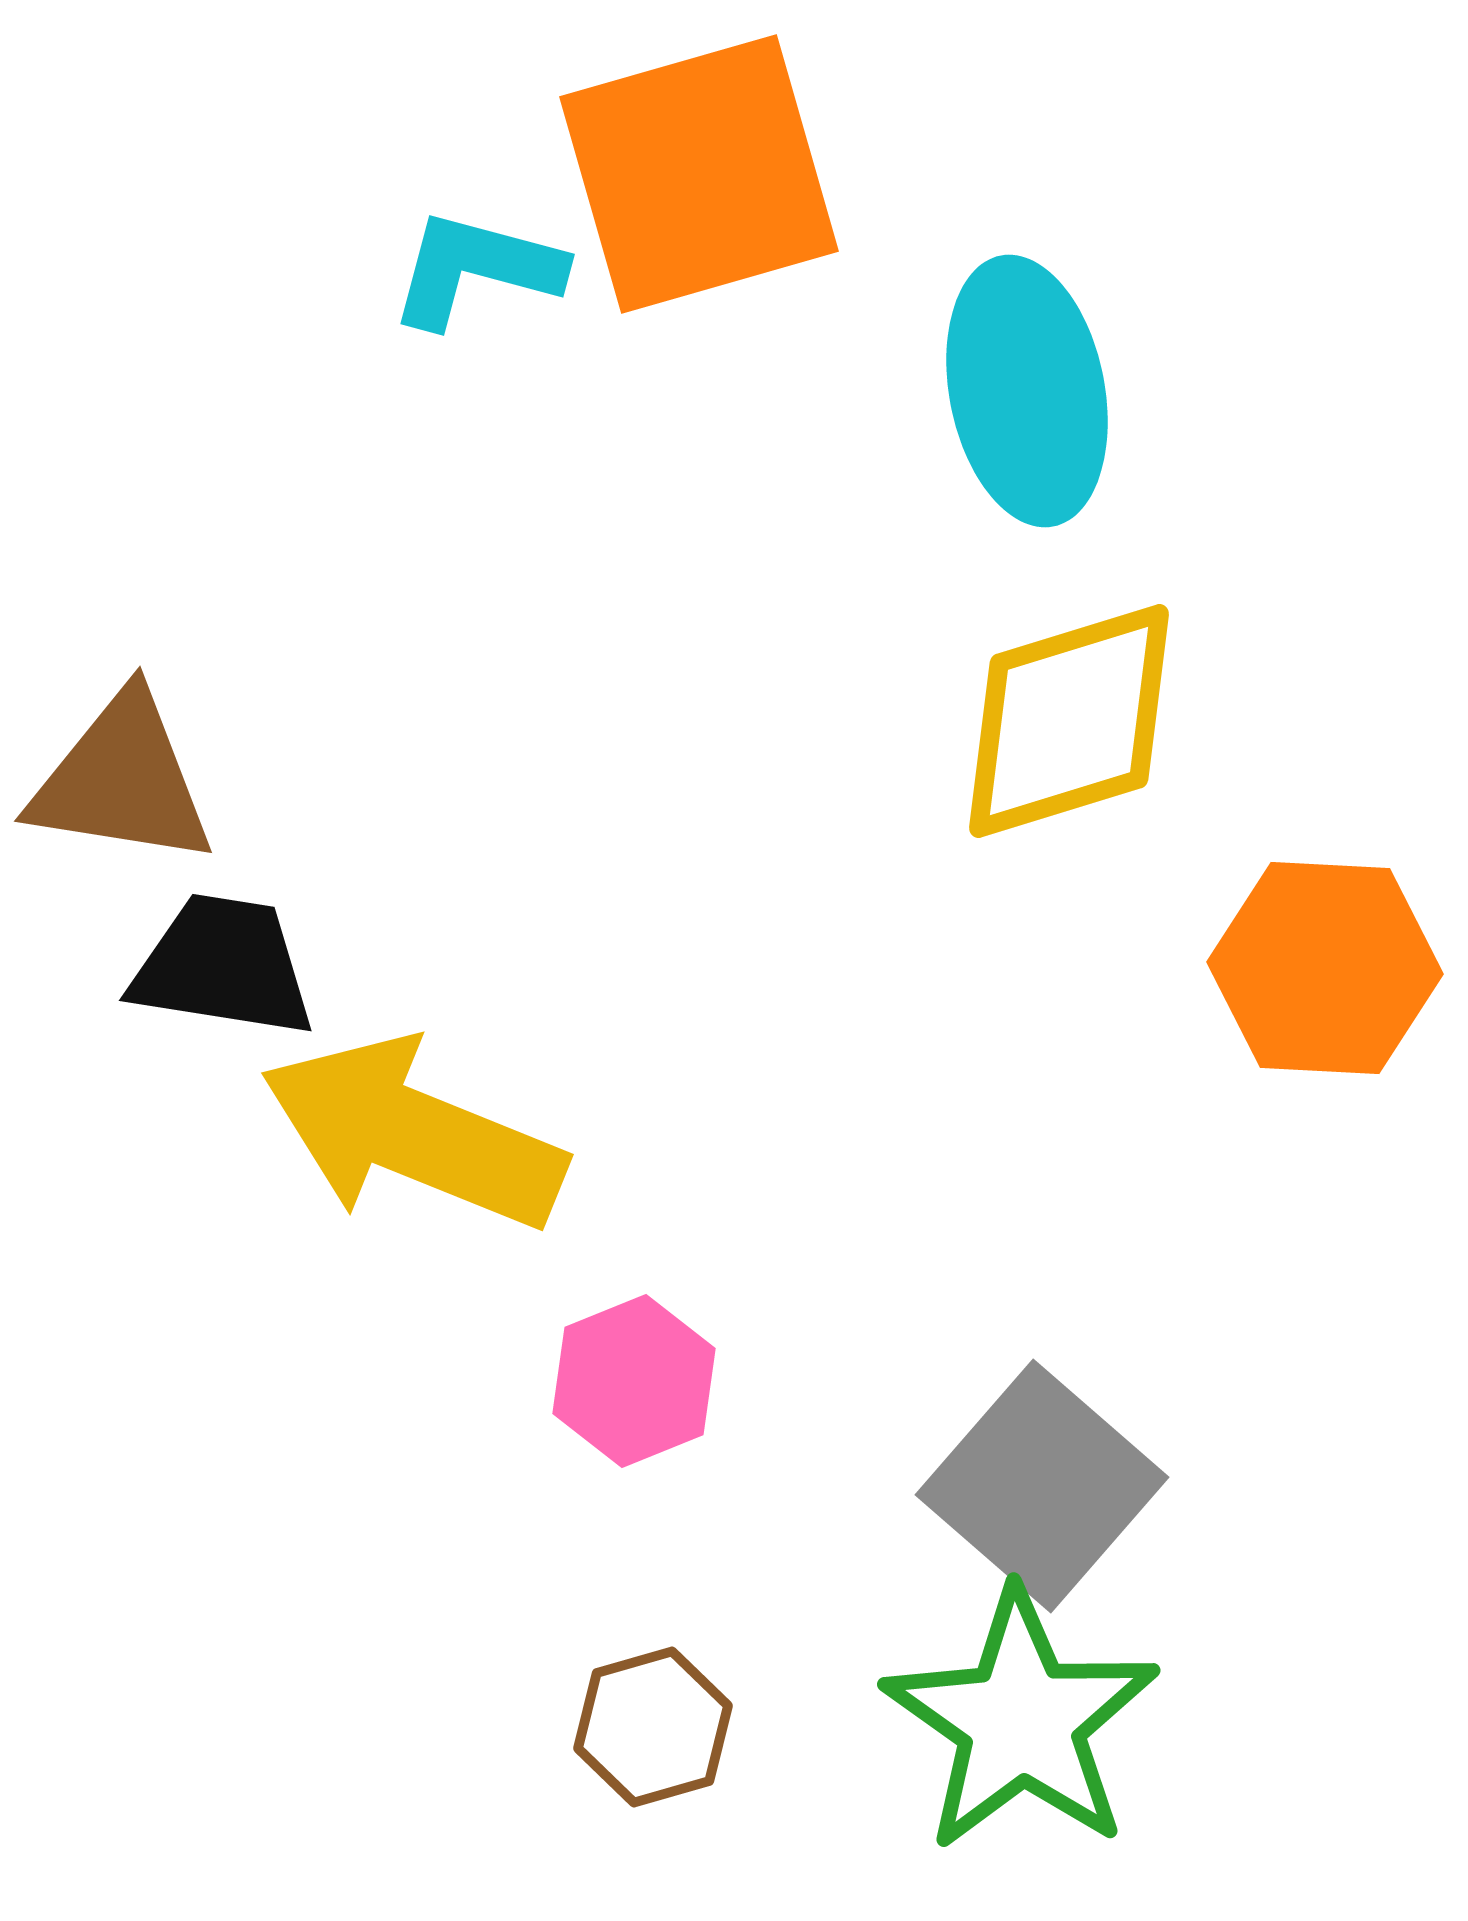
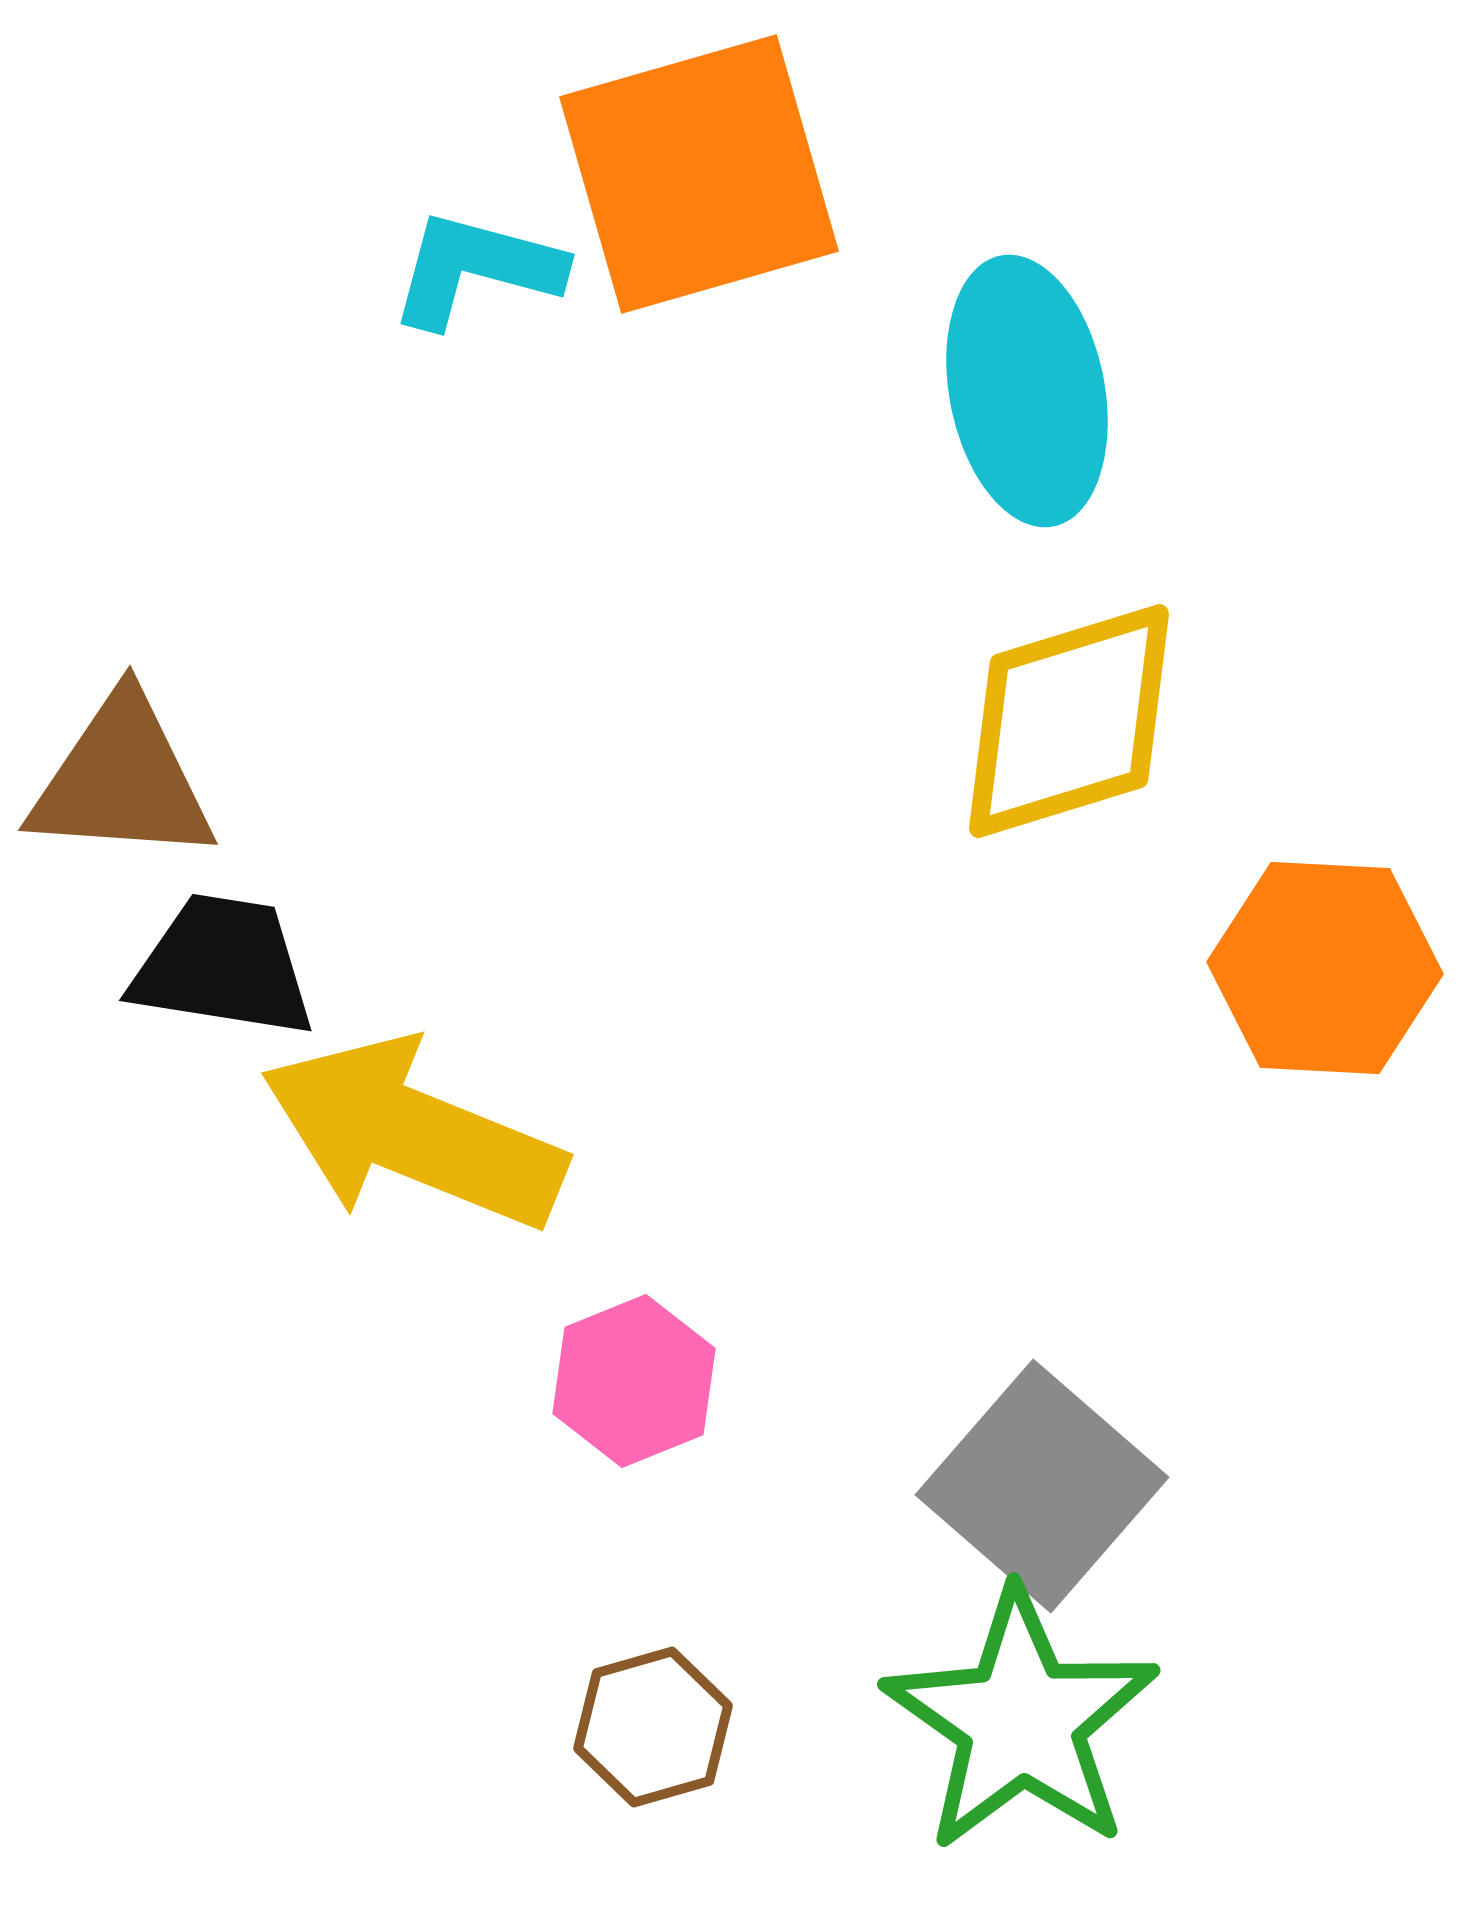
brown triangle: rotated 5 degrees counterclockwise
